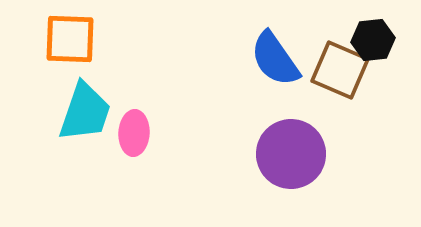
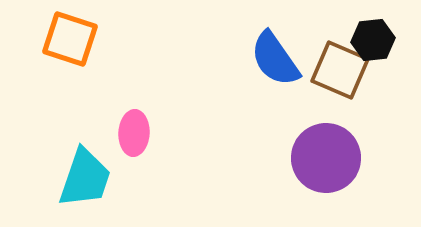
orange square: rotated 16 degrees clockwise
cyan trapezoid: moved 66 px down
purple circle: moved 35 px right, 4 px down
